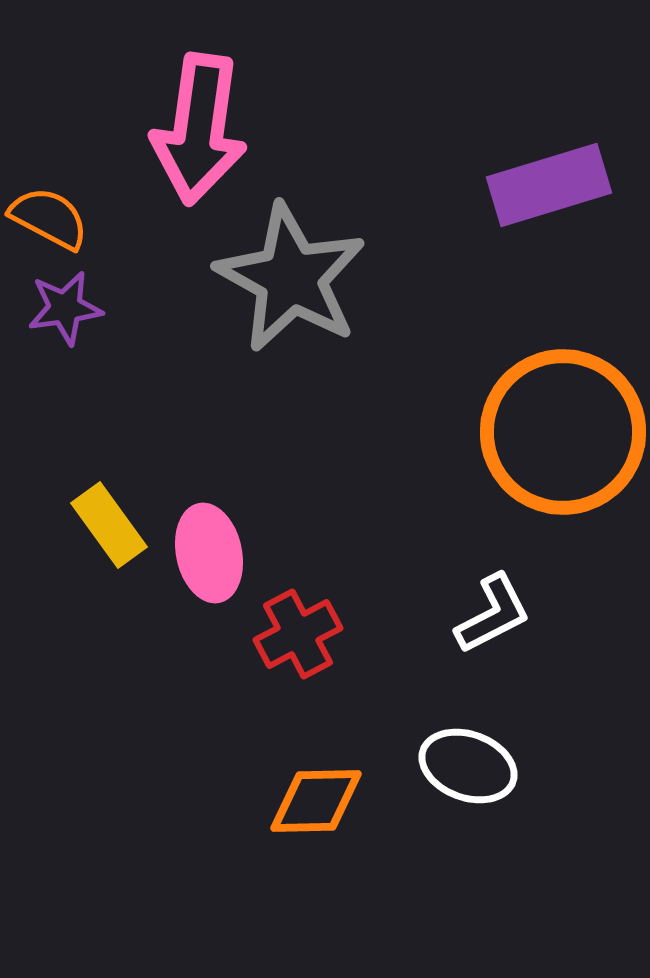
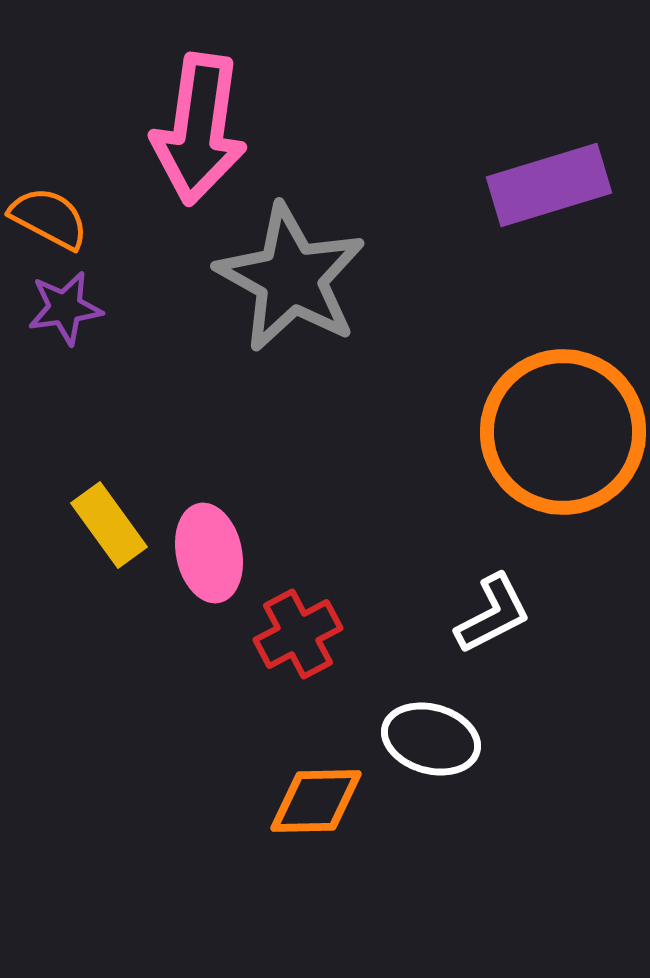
white ellipse: moved 37 px left, 27 px up; rotated 4 degrees counterclockwise
